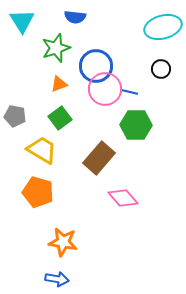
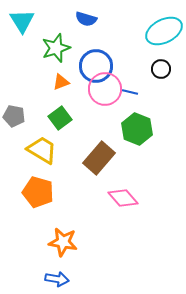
blue semicircle: moved 11 px right, 2 px down; rotated 10 degrees clockwise
cyan ellipse: moved 1 px right, 4 px down; rotated 12 degrees counterclockwise
orange triangle: moved 2 px right, 2 px up
gray pentagon: moved 1 px left
green hexagon: moved 1 px right, 4 px down; rotated 20 degrees clockwise
